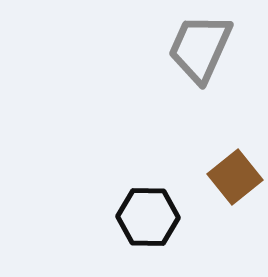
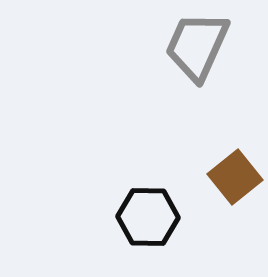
gray trapezoid: moved 3 px left, 2 px up
